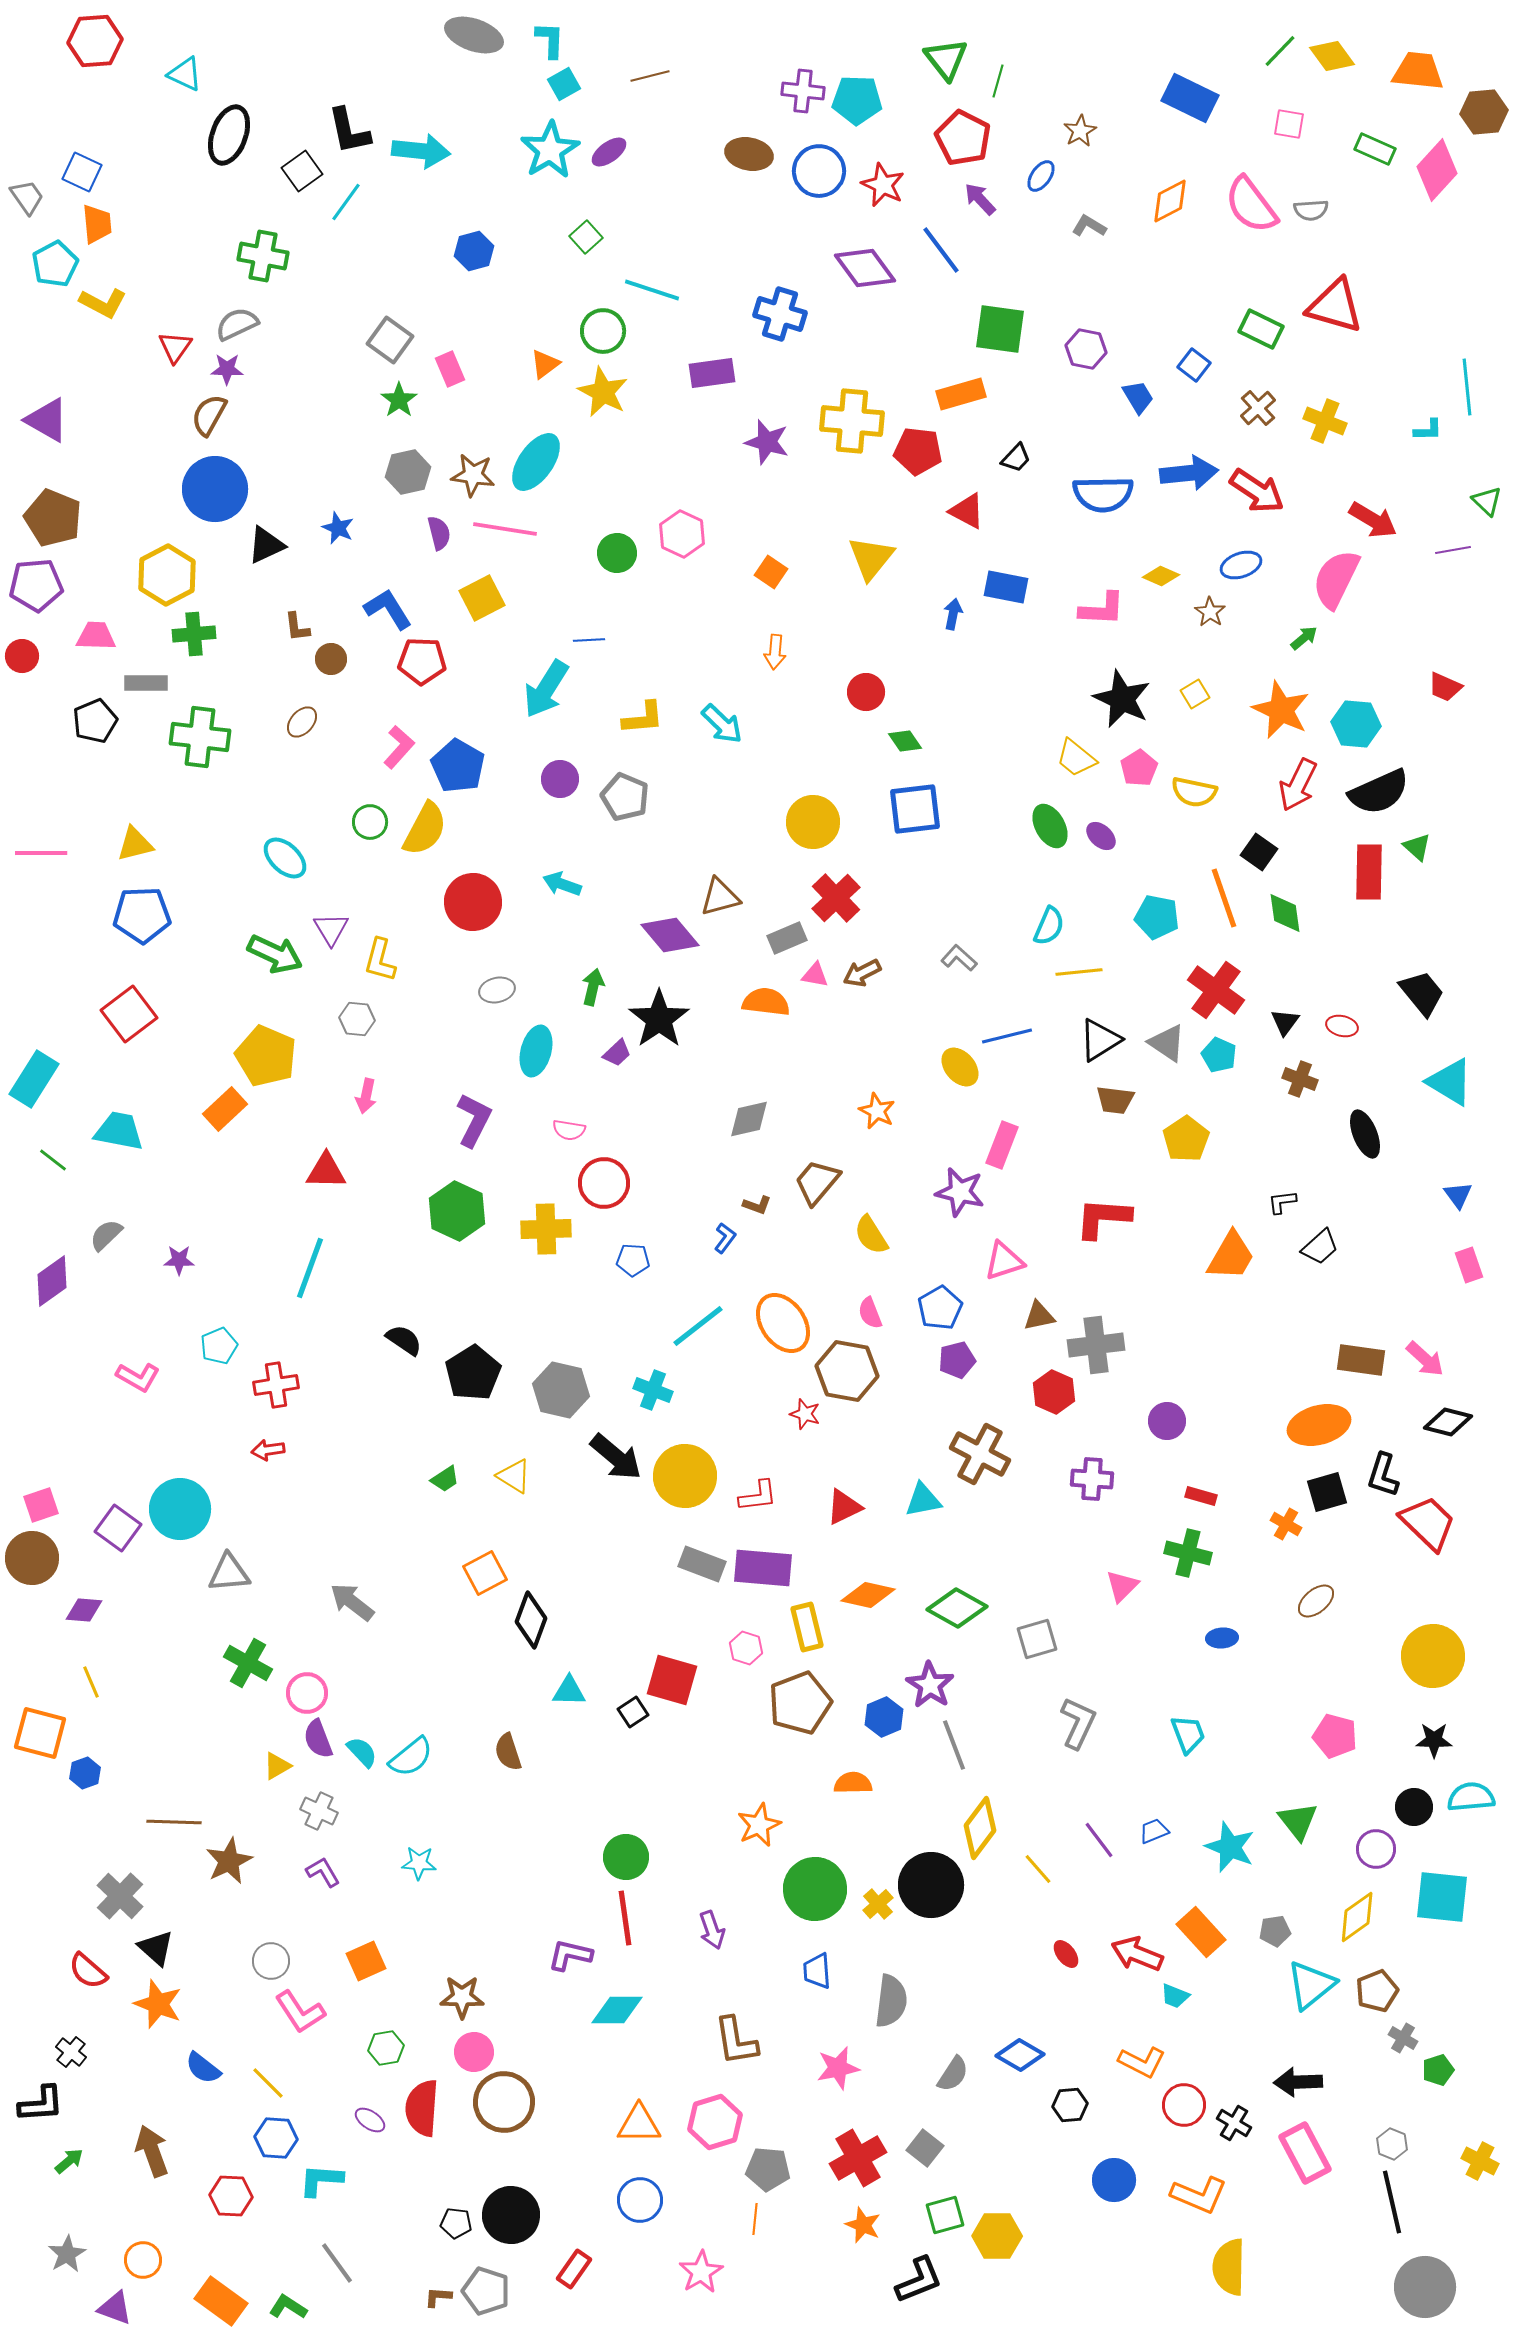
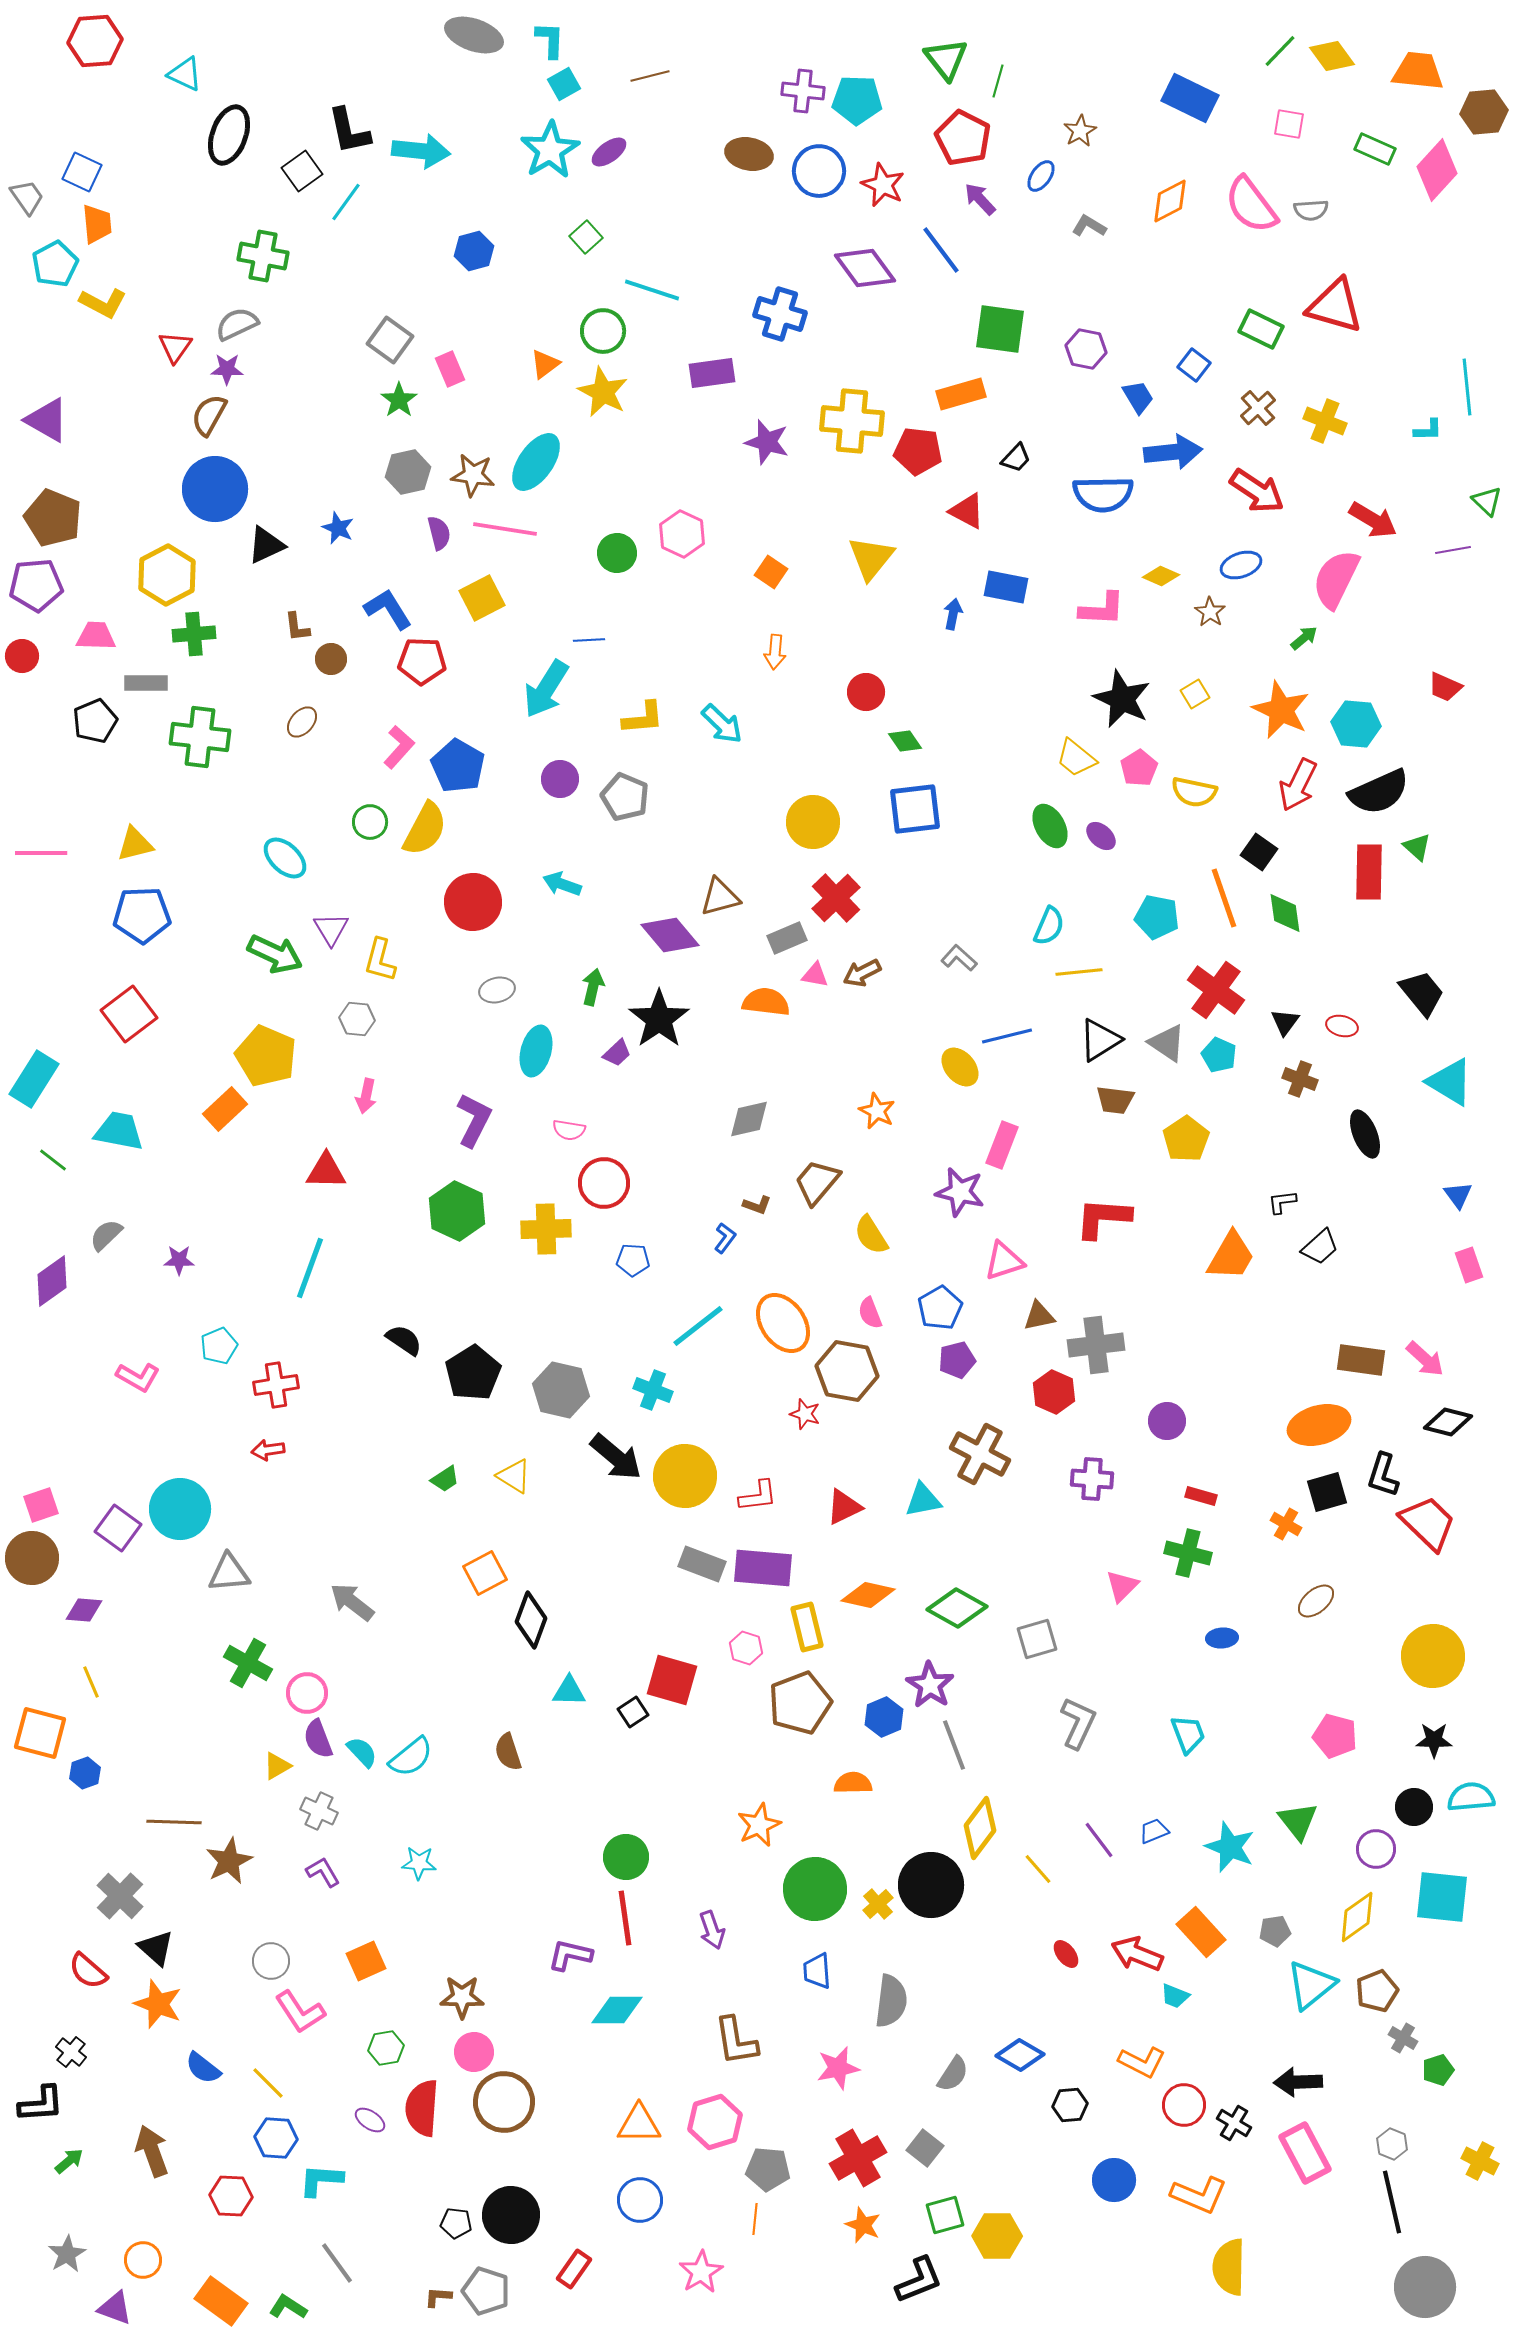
blue arrow at (1189, 473): moved 16 px left, 21 px up
